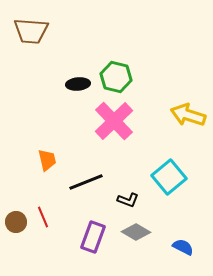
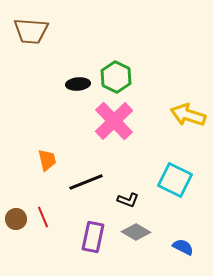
green hexagon: rotated 12 degrees clockwise
cyan square: moved 6 px right, 3 px down; rotated 24 degrees counterclockwise
brown circle: moved 3 px up
purple rectangle: rotated 8 degrees counterclockwise
